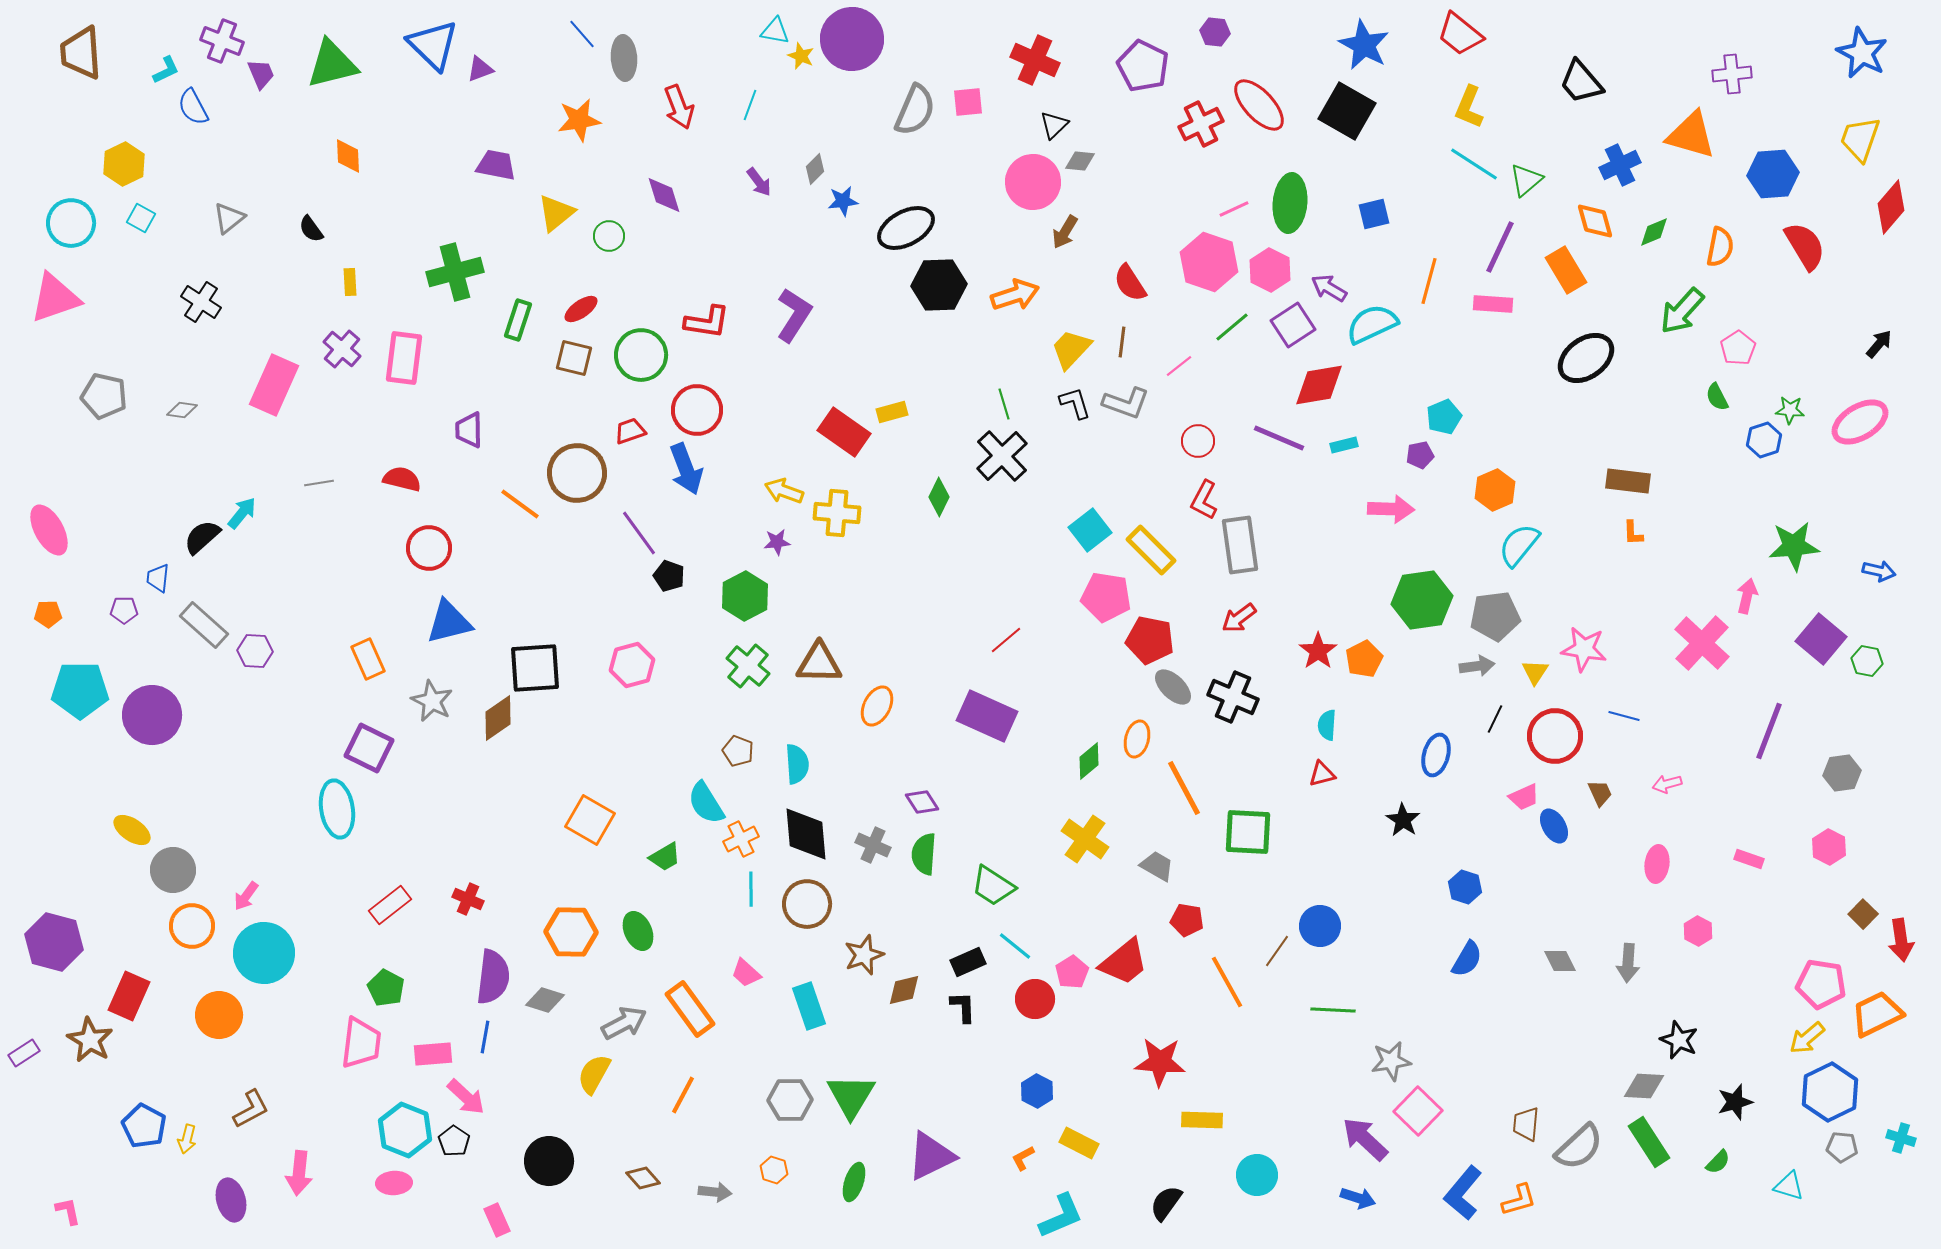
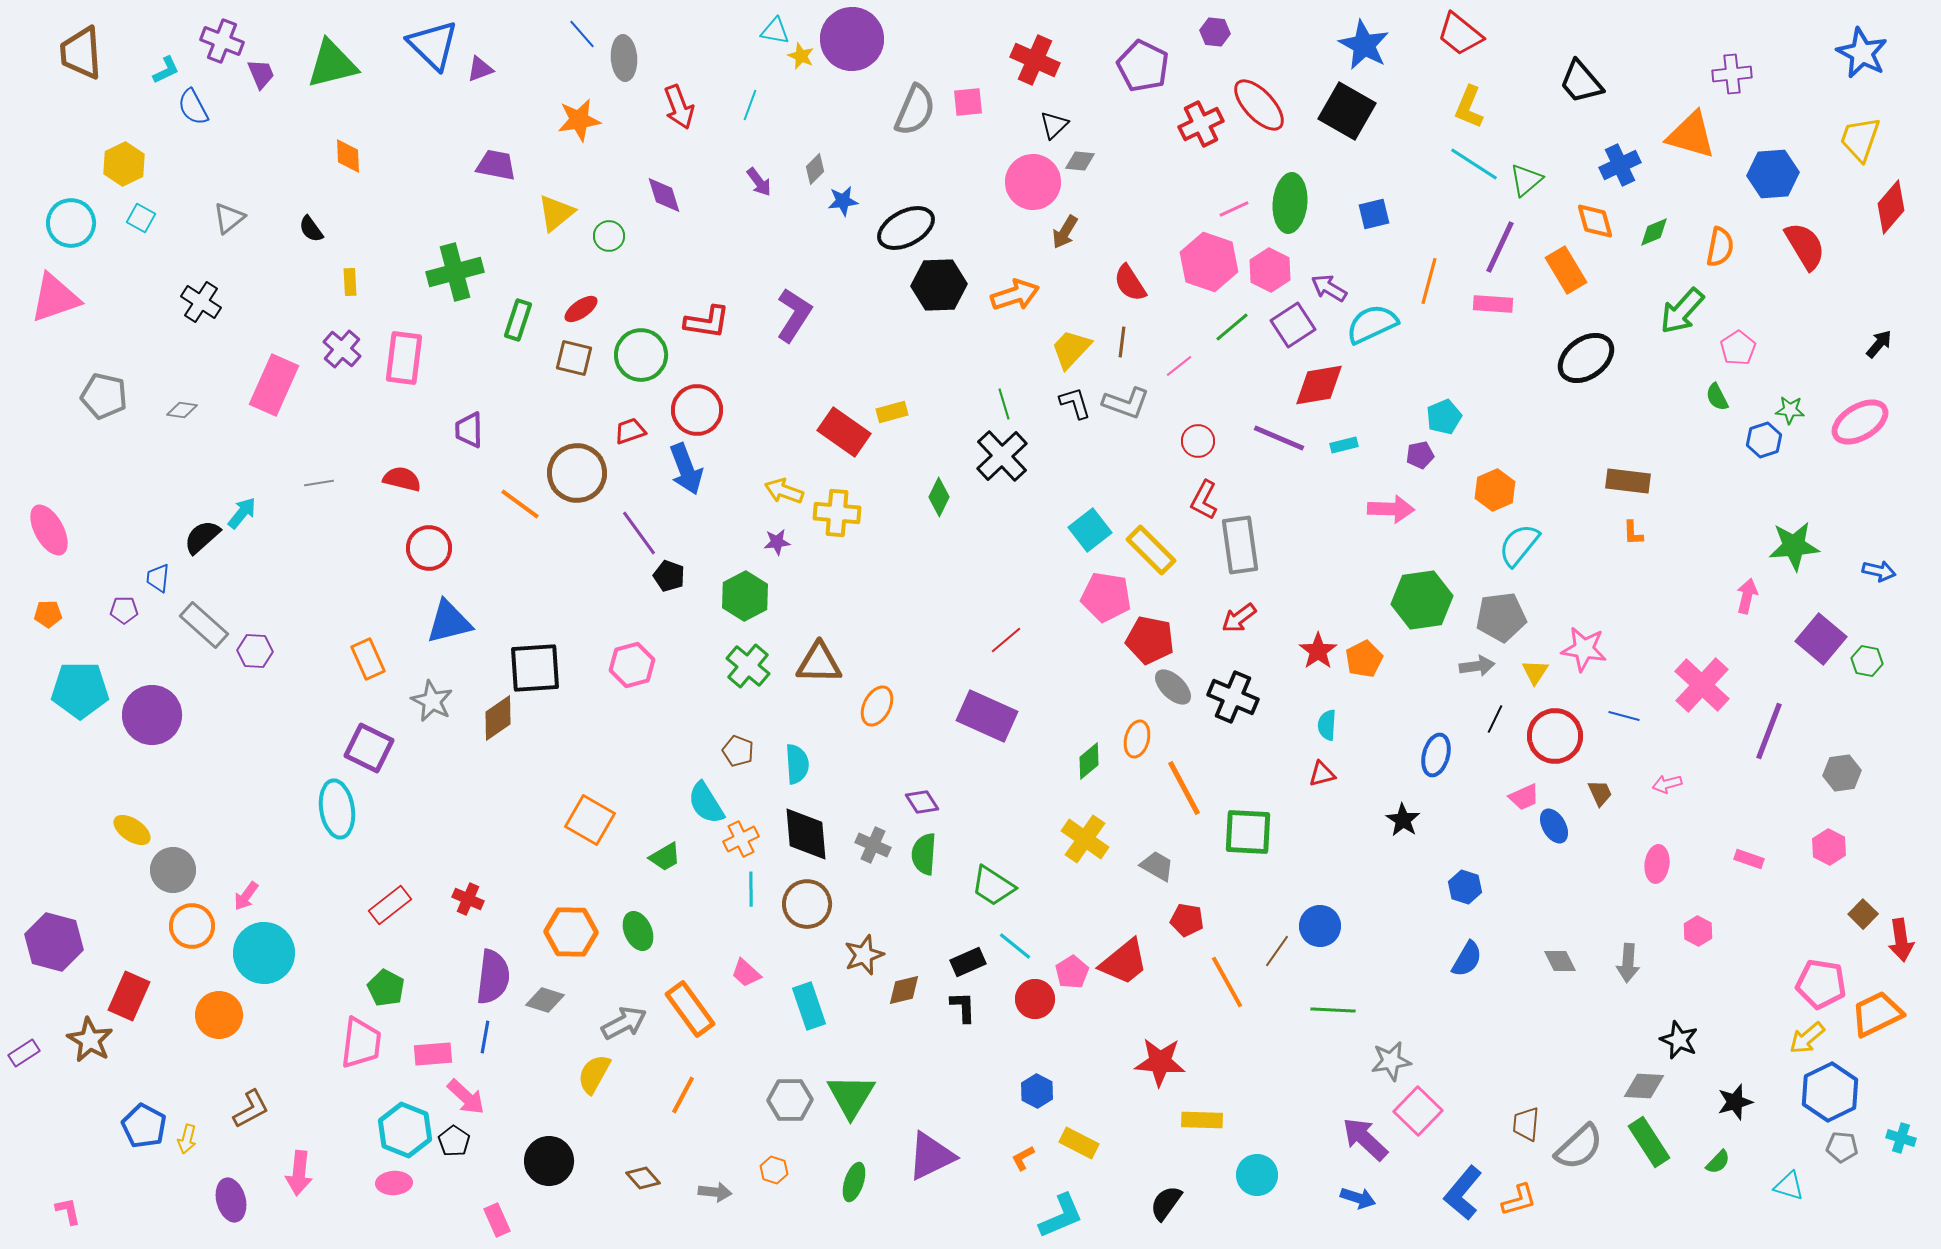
gray pentagon at (1495, 616): moved 6 px right, 1 px down
pink cross at (1702, 643): moved 42 px down
